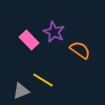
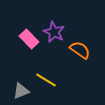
pink rectangle: moved 1 px up
yellow line: moved 3 px right
